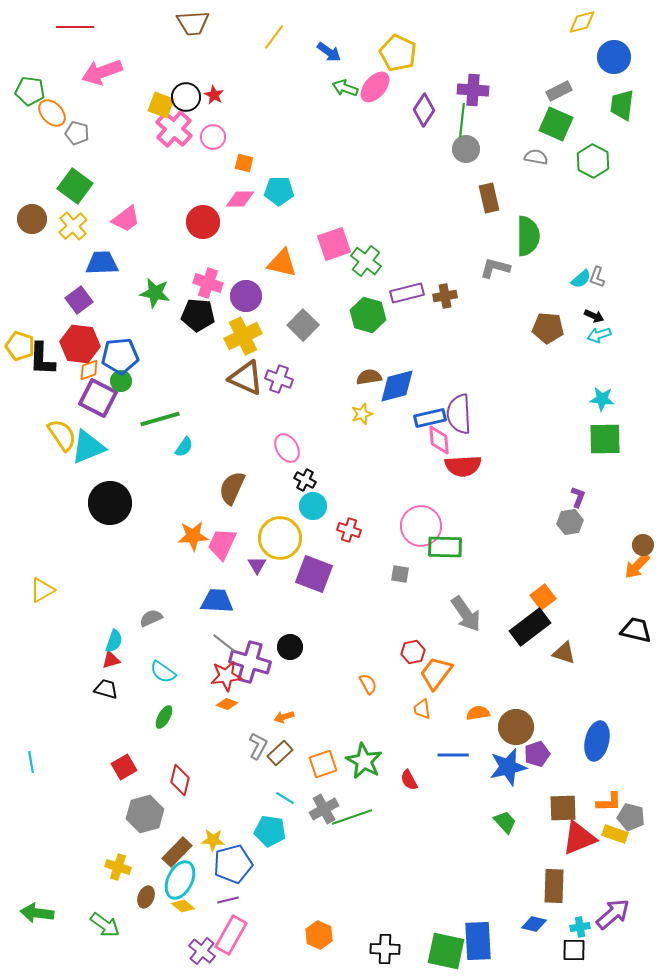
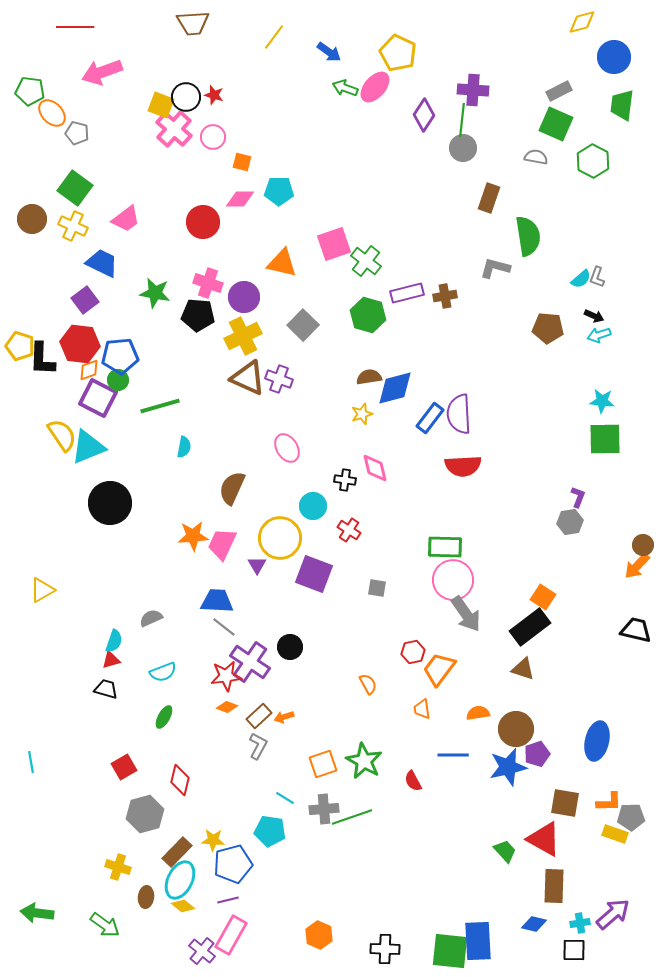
red star at (214, 95): rotated 12 degrees counterclockwise
purple diamond at (424, 110): moved 5 px down
gray circle at (466, 149): moved 3 px left, 1 px up
orange square at (244, 163): moved 2 px left, 1 px up
green square at (75, 186): moved 2 px down
brown rectangle at (489, 198): rotated 32 degrees clockwise
yellow cross at (73, 226): rotated 24 degrees counterclockwise
green semicircle at (528, 236): rotated 9 degrees counterclockwise
blue trapezoid at (102, 263): rotated 28 degrees clockwise
purple circle at (246, 296): moved 2 px left, 1 px down
purple square at (79, 300): moved 6 px right
brown triangle at (246, 378): moved 2 px right
green circle at (121, 381): moved 3 px left, 1 px up
blue diamond at (397, 386): moved 2 px left, 2 px down
cyan star at (602, 399): moved 2 px down
blue rectangle at (430, 418): rotated 40 degrees counterclockwise
green line at (160, 419): moved 13 px up
pink diamond at (439, 440): moved 64 px left, 28 px down; rotated 8 degrees counterclockwise
cyan semicircle at (184, 447): rotated 25 degrees counterclockwise
black cross at (305, 480): moved 40 px right; rotated 20 degrees counterclockwise
pink circle at (421, 526): moved 32 px right, 54 px down
red cross at (349, 530): rotated 15 degrees clockwise
gray square at (400, 574): moved 23 px left, 14 px down
orange square at (543, 597): rotated 20 degrees counterclockwise
gray line at (224, 643): moved 16 px up
brown triangle at (564, 653): moved 41 px left, 16 px down
purple cross at (250, 662): rotated 18 degrees clockwise
cyan semicircle at (163, 672): rotated 56 degrees counterclockwise
orange trapezoid at (436, 673): moved 3 px right, 4 px up
orange diamond at (227, 704): moved 3 px down
brown circle at (516, 727): moved 2 px down
brown rectangle at (280, 753): moved 21 px left, 37 px up
red semicircle at (409, 780): moved 4 px right, 1 px down
brown square at (563, 808): moved 2 px right, 5 px up; rotated 12 degrees clockwise
gray cross at (324, 809): rotated 24 degrees clockwise
gray pentagon at (631, 817): rotated 16 degrees counterclockwise
green trapezoid at (505, 822): moved 29 px down
red triangle at (579, 838): moved 35 px left, 1 px down; rotated 51 degrees clockwise
brown ellipse at (146, 897): rotated 15 degrees counterclockwise
cyan cross at (580, 927): moved 4 px up
green square at (446, 951): moved 4 px right; rotated 6 degrees counterclockwise
